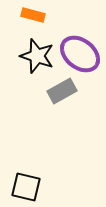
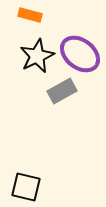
orange rectangle: moved 3 px left
black star: rotated 28 degrees clockwise
